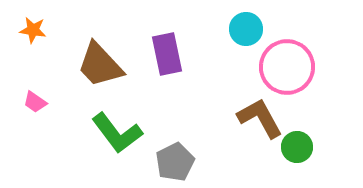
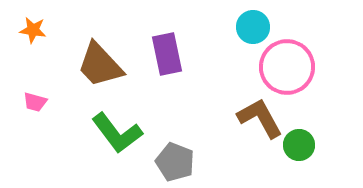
cyan circle: moved 7 px right, 2 px up
pink trapezoid: rotated 20 degrees counterclockwise
green circle: moved 2 px right, 2 px up
gray pentagon: rotated 24 degrees counterclockwise
